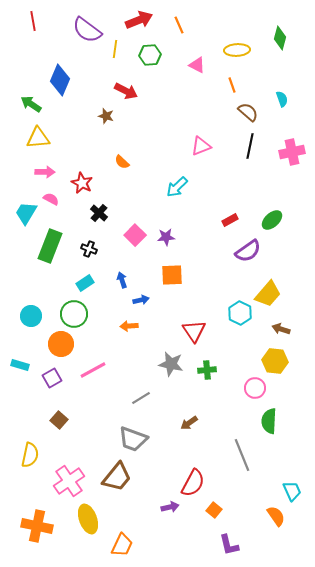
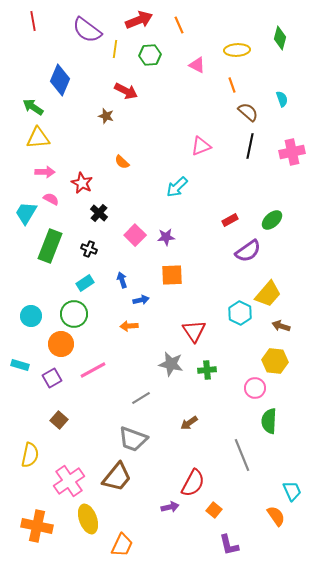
green arrow at (31, 104): moved 2 px right, 3 px down
brown arrow at (281, 329): moved 3 px up
